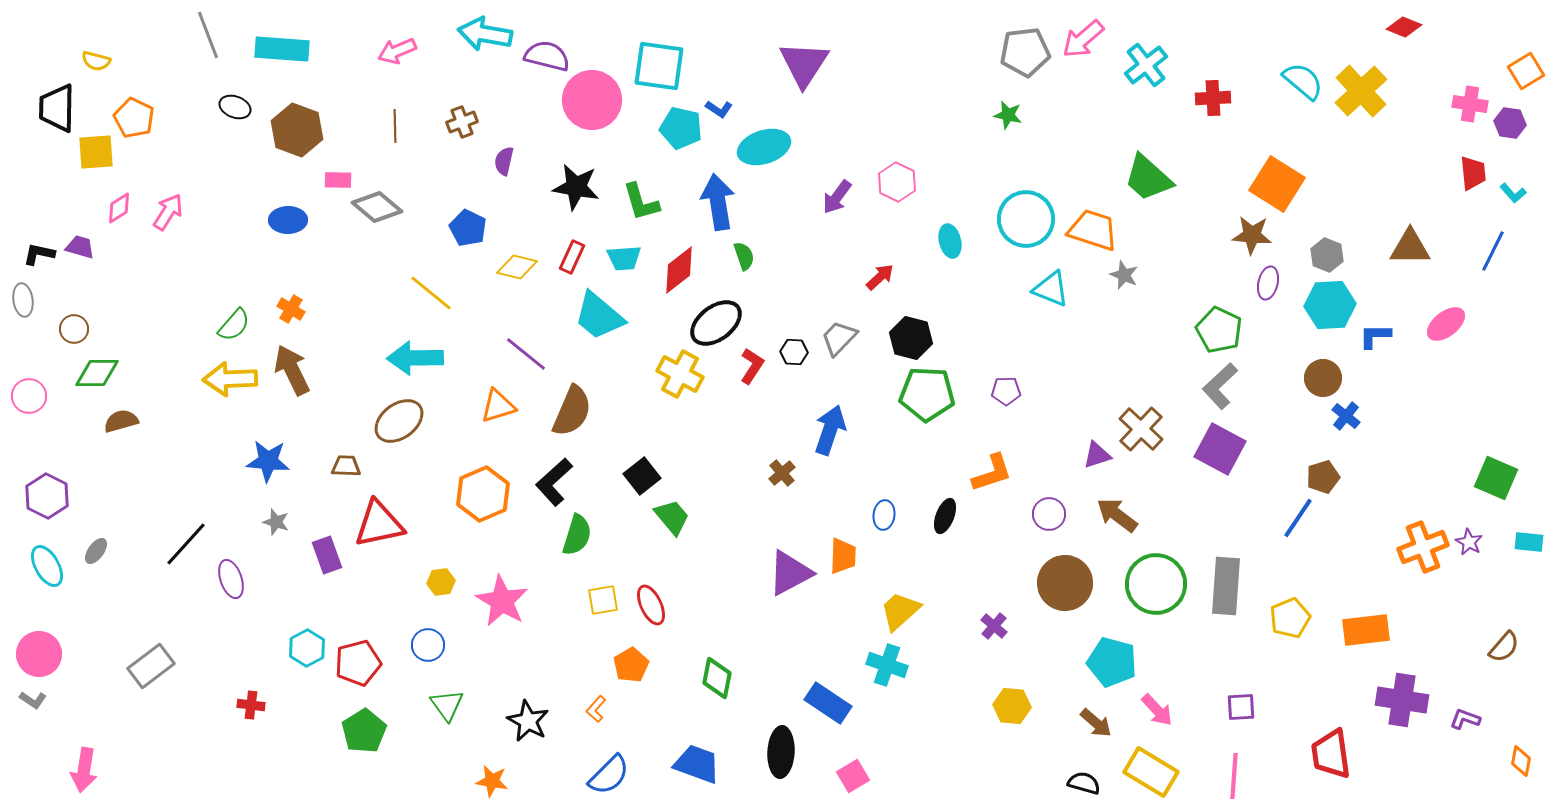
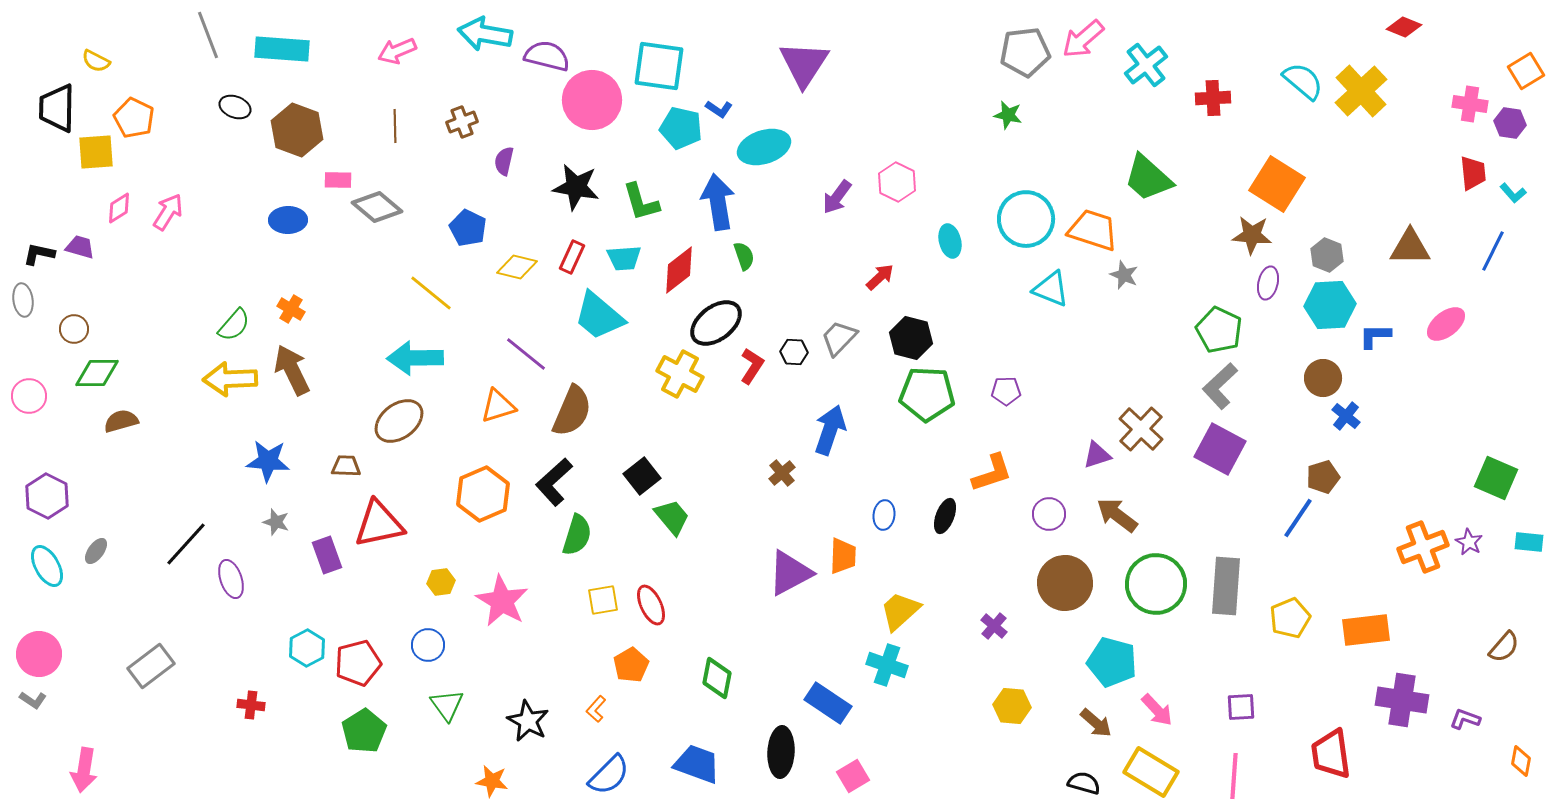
yellow semicircle at (96, 61): rotated 12 degrees clockwise
